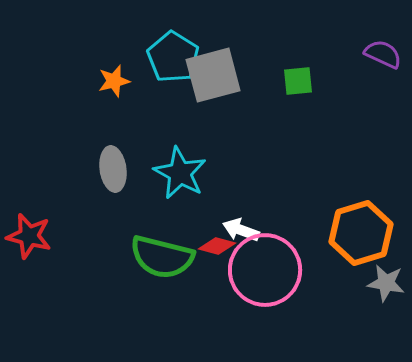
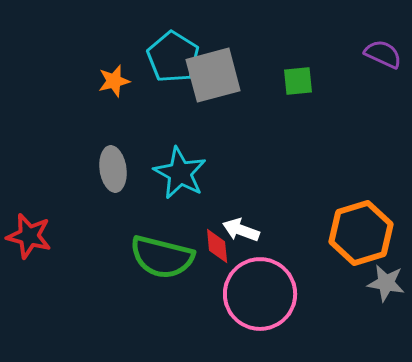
red diamond: rotated 69 degrees clockwise
pink circle: moved 5 px left, 24 px down
